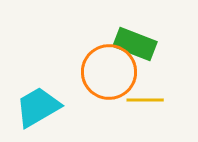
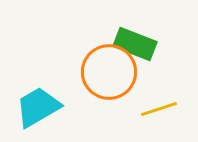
yellow line: moved 14 px right, 9 px down; rotated 18 degrees counterclockwise
